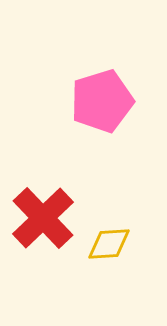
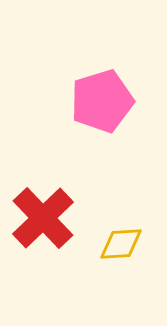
yellow diamond: moved 12 px right
